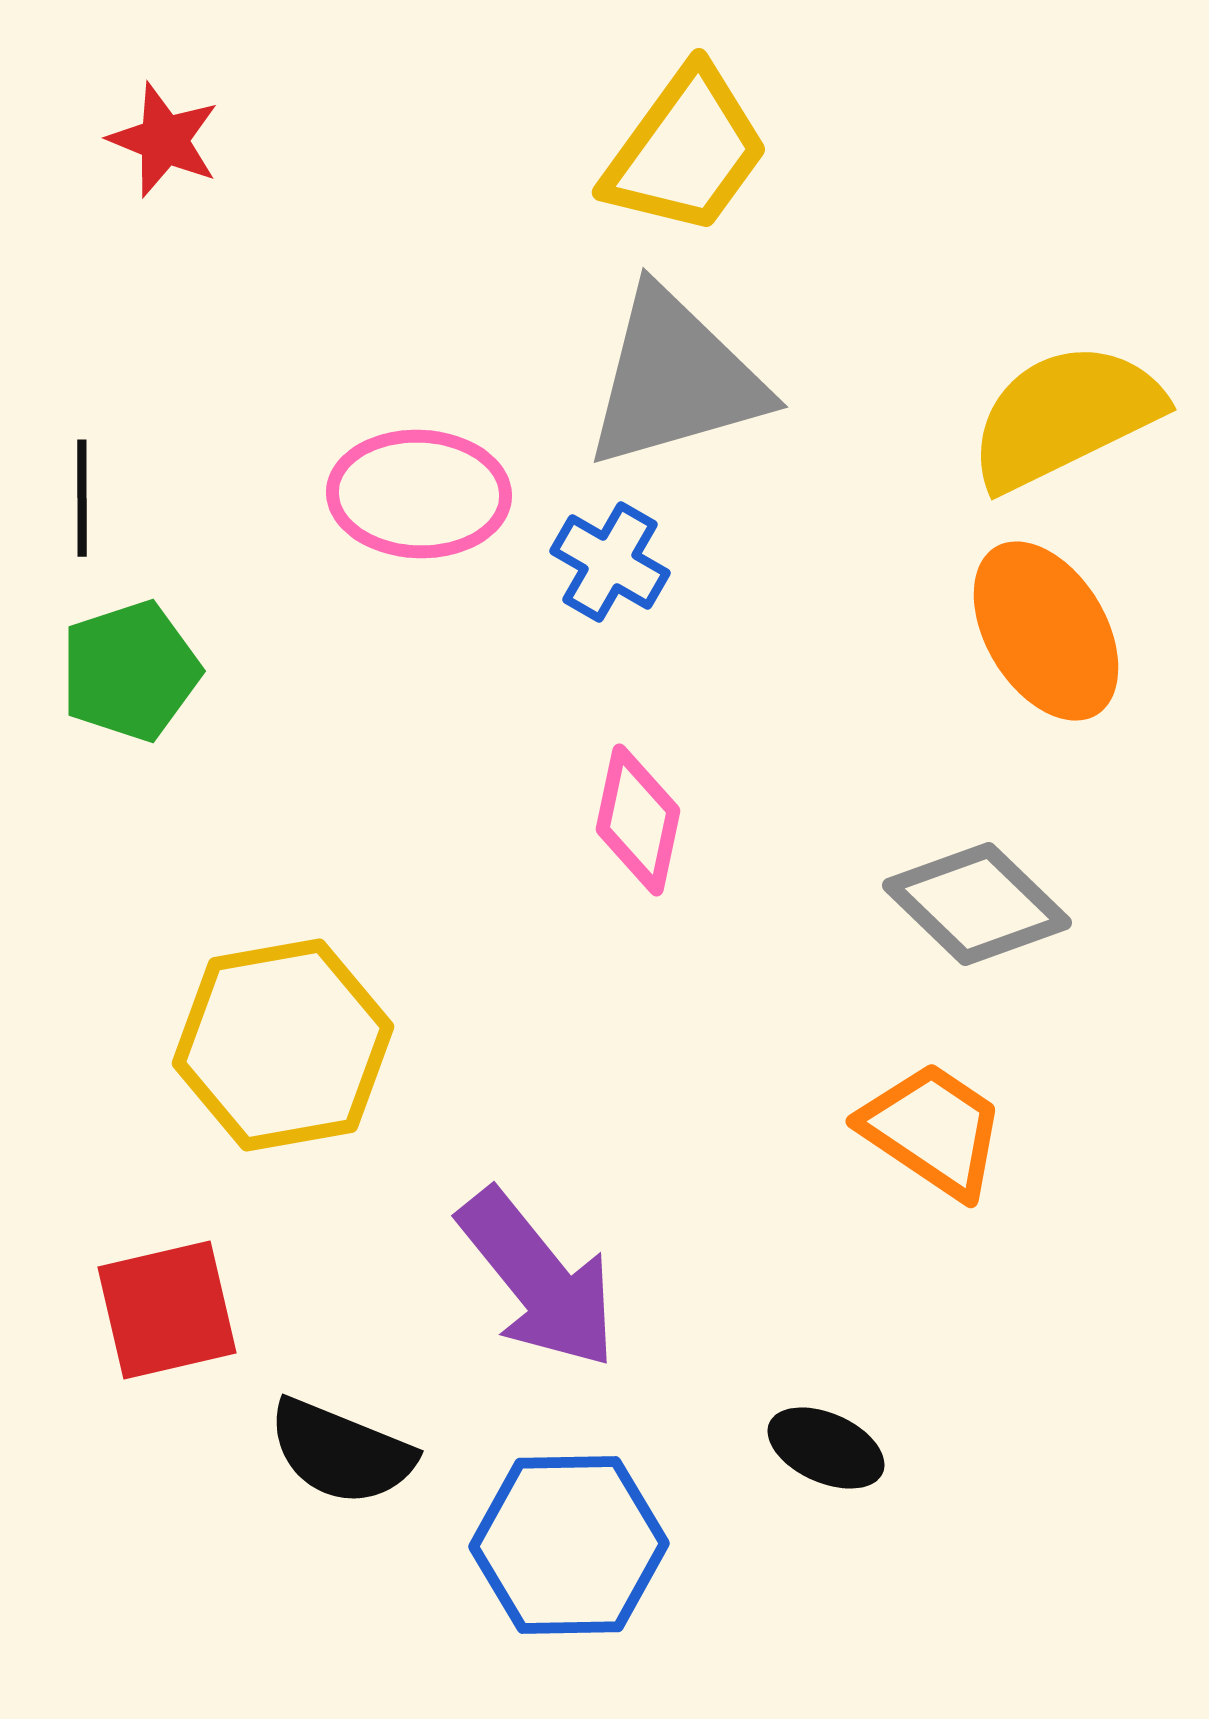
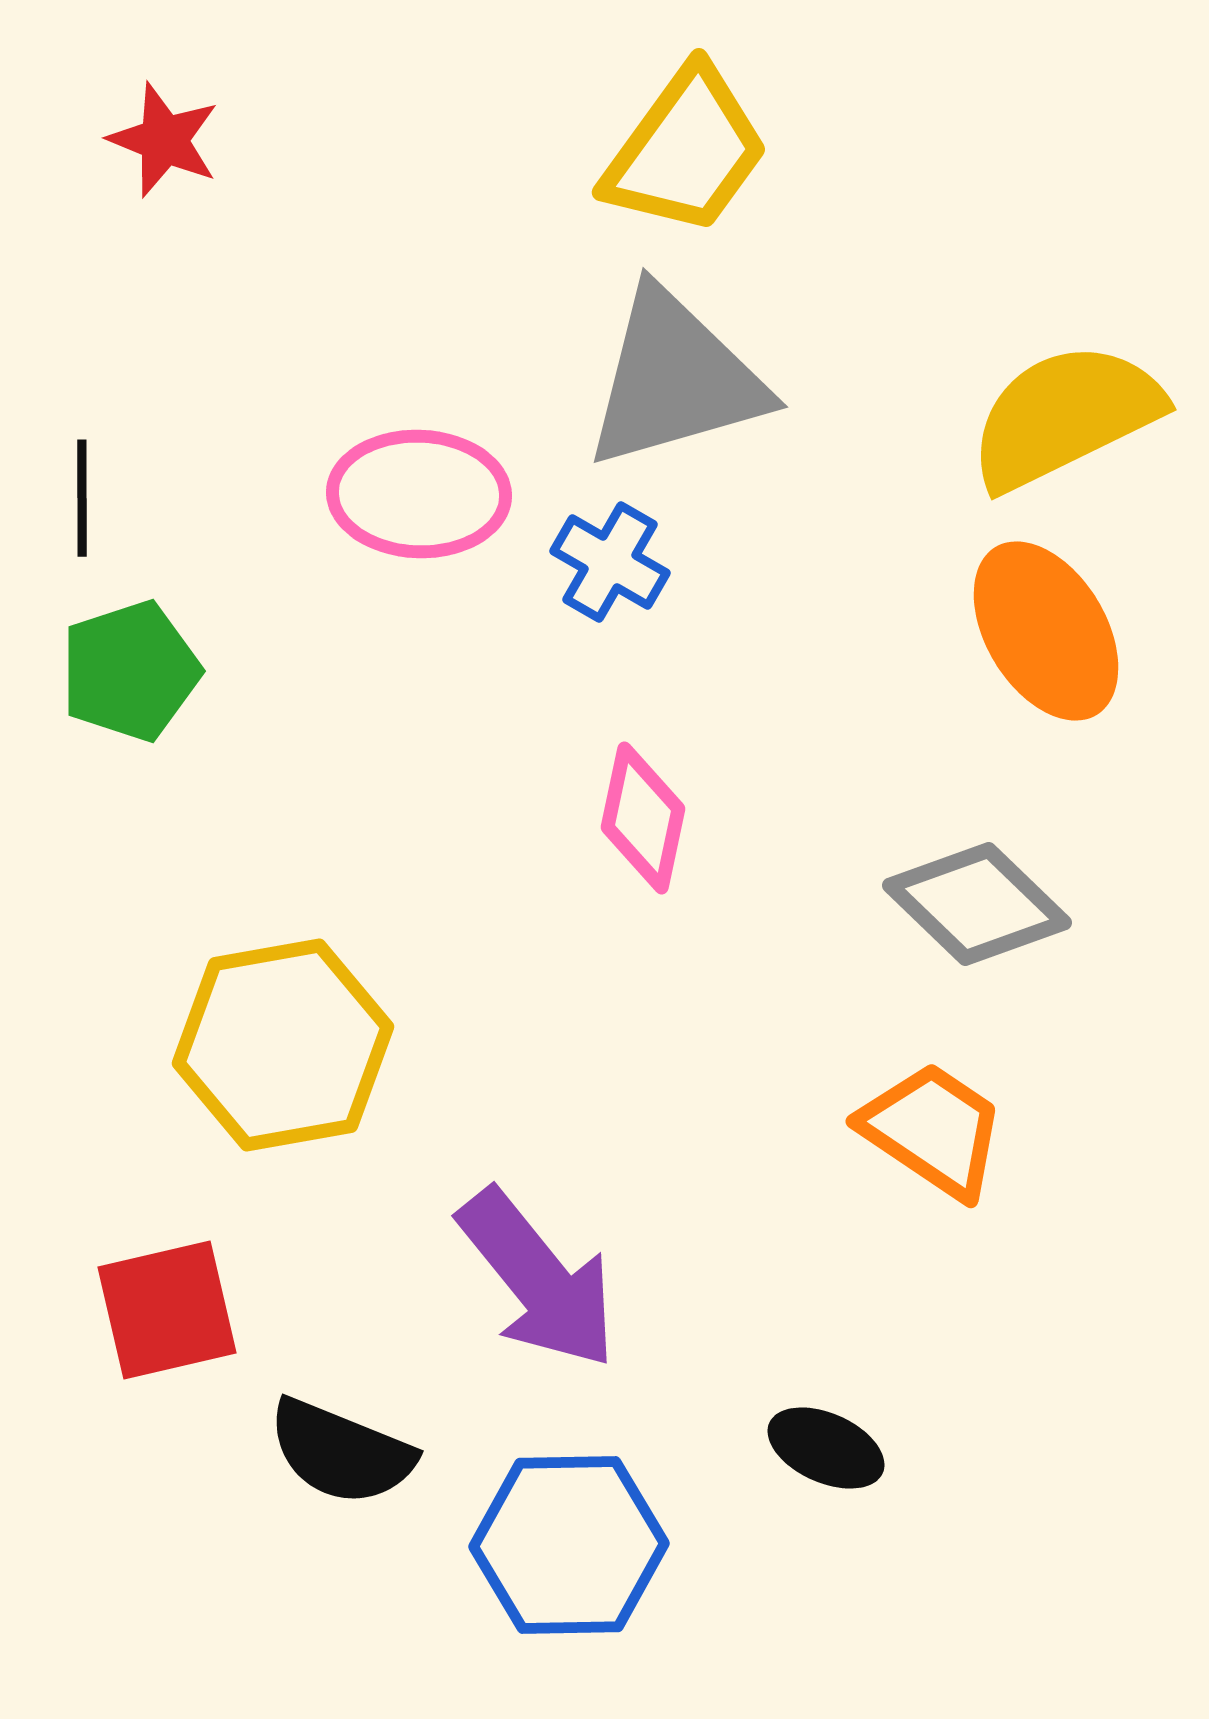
pink diamond: moved 5 px right, 2 px up
